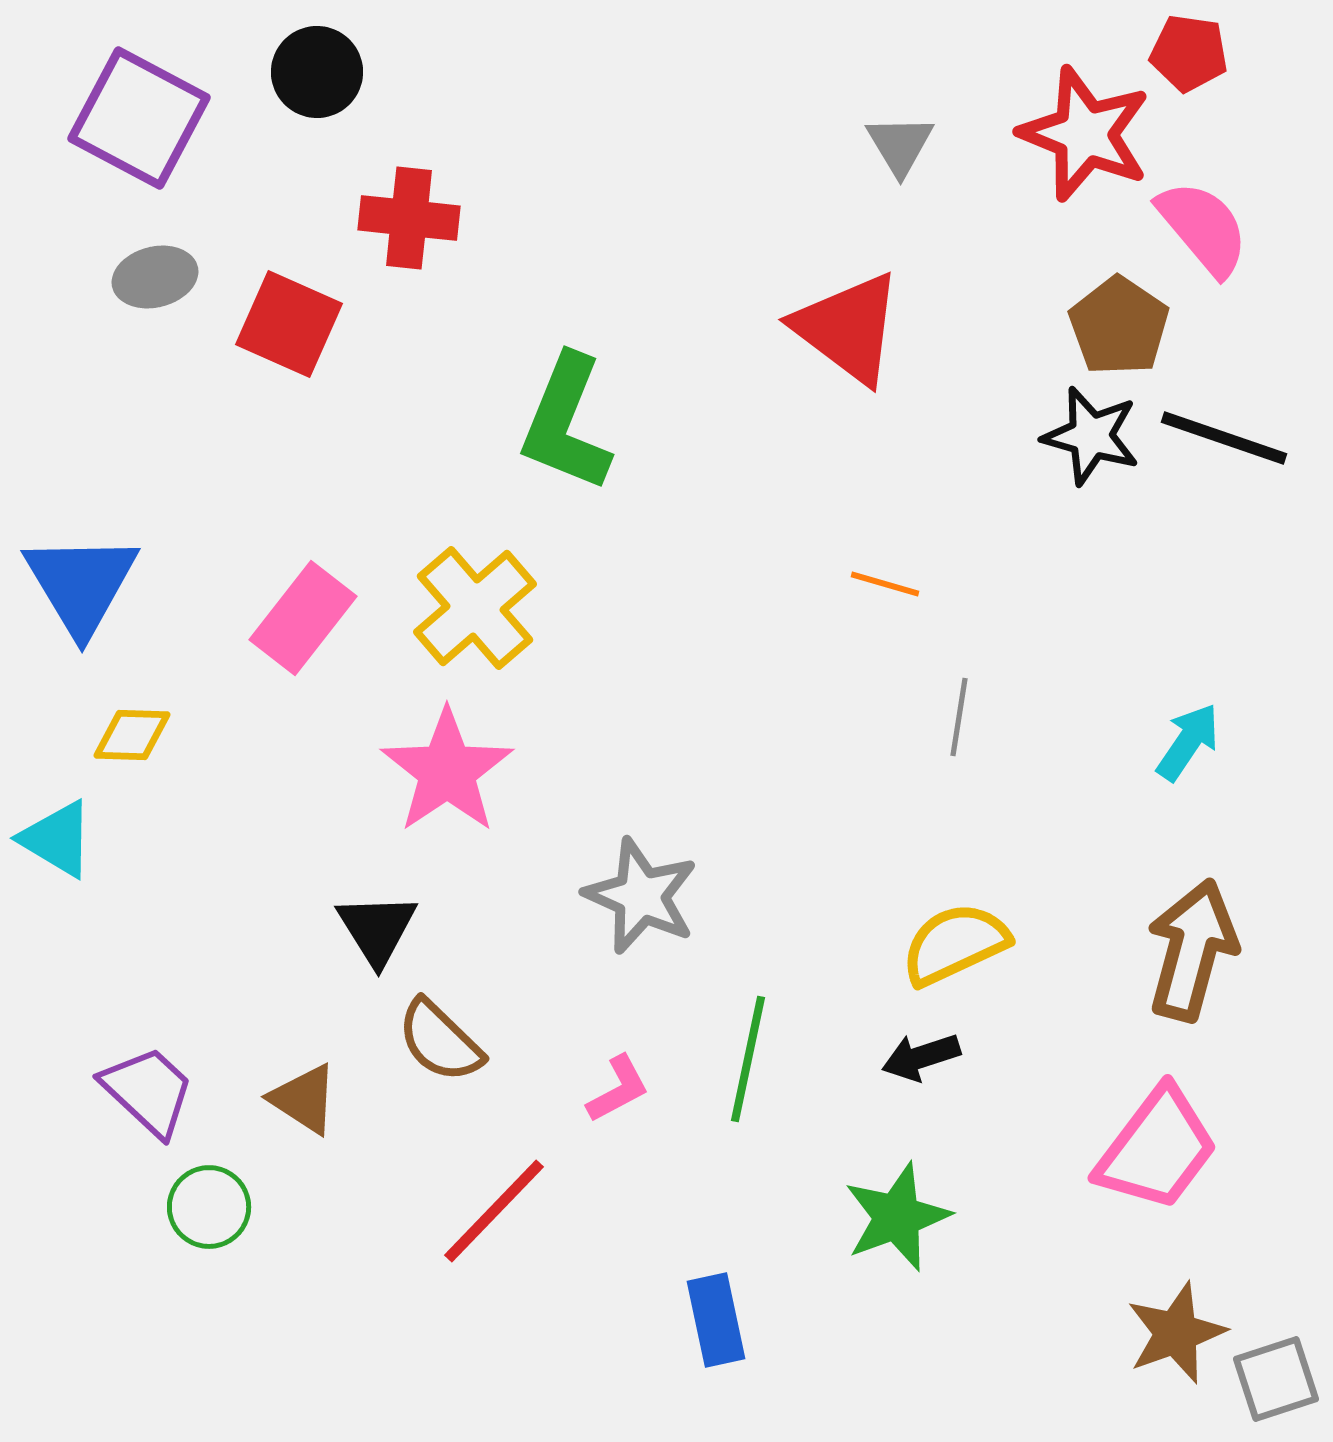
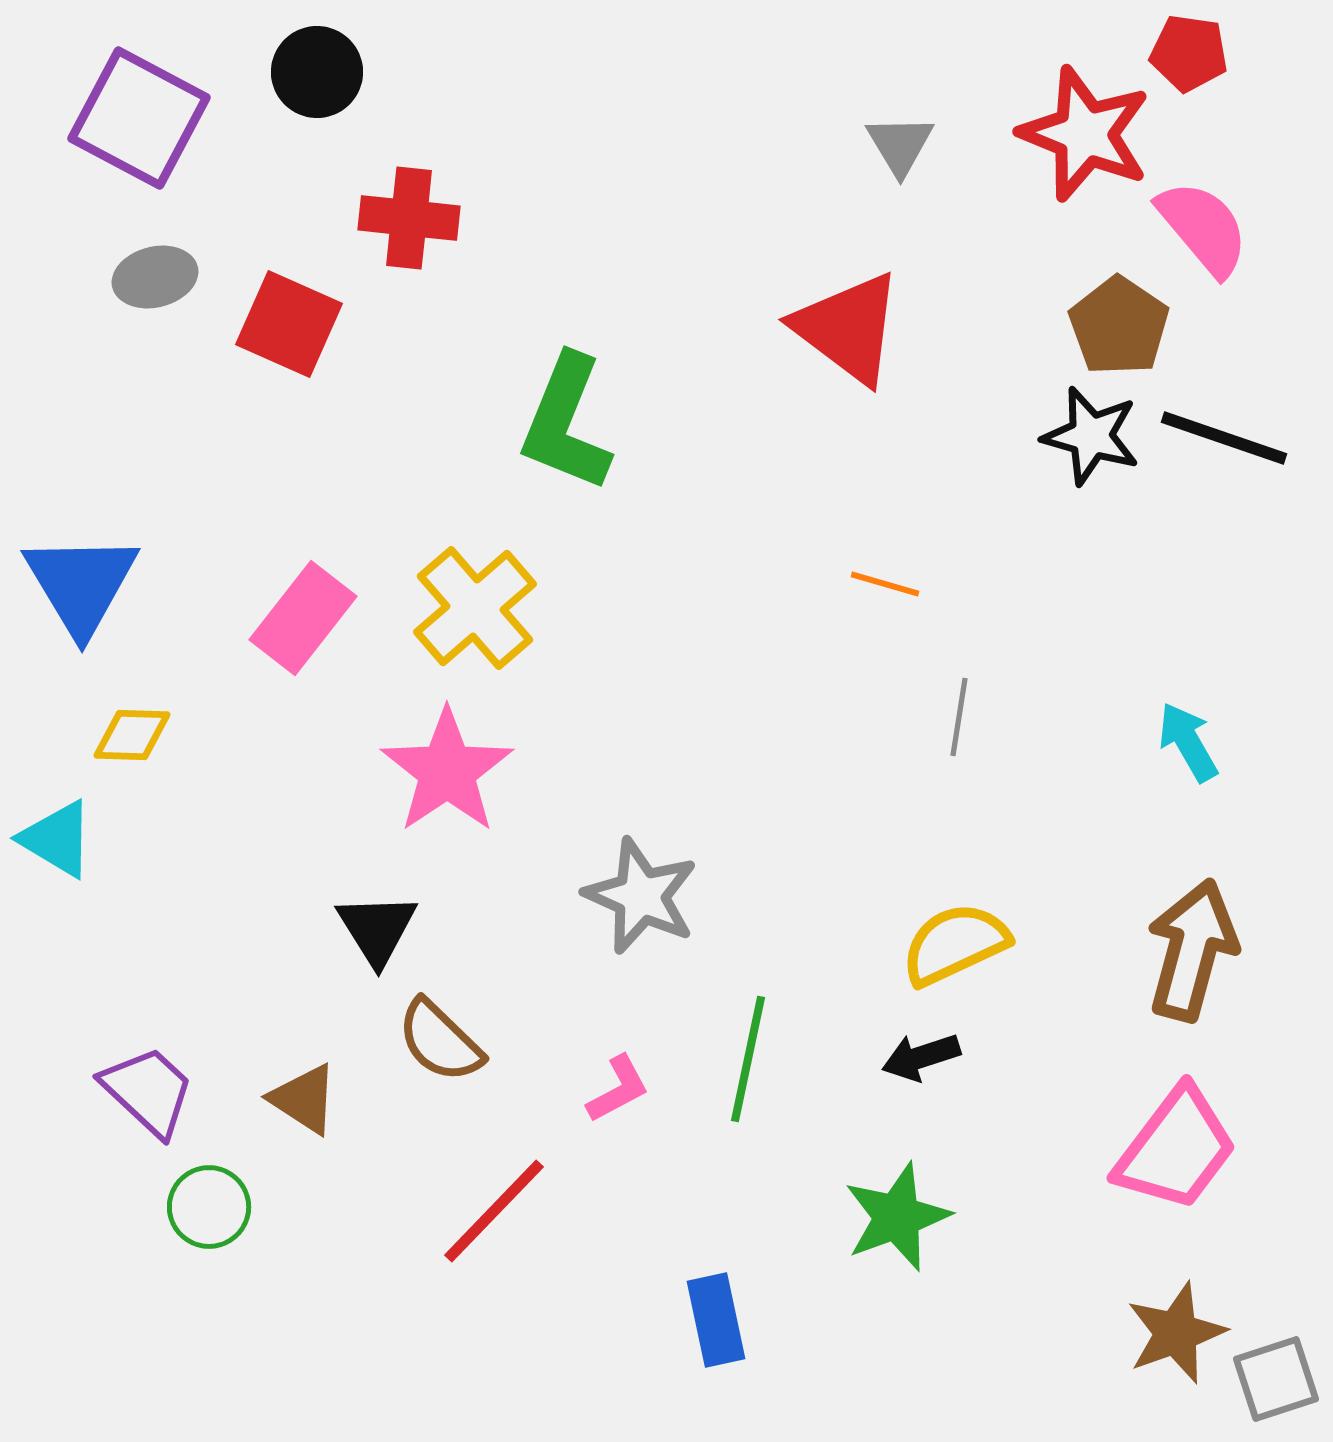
cyan arrow: rotated 64 degrees counterclockwise
pink trapezoid: moved 19 px right
